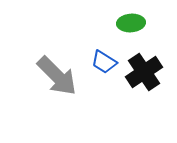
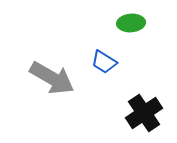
black cross: moved 41 px down
gray arrow: moved 5 px left, 2 px down; rotated 15 degrees counterclockwise
